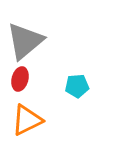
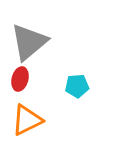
gray triangle: moved 4 px right, 1 px down
